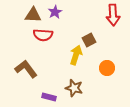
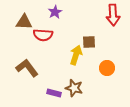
brown triangle: moved 9 px left, 7 px down
brown square: moved 2 px down; rotated 24 degrees clockwise
brown L-shape: moved 1 px right, 1 px up
purple rectangle: moved 5 px right, 4 px up
